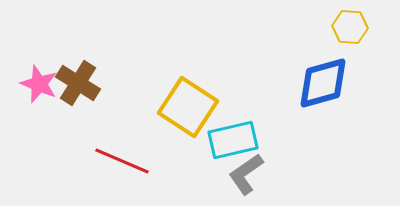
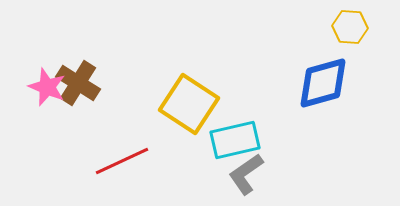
pink star: moved 8 px right, 3 px down
yellow square: moved 1 px right, 3 px up
cyan rectangle: moved 2 px right
red line: rotated 48 degrees counterclockwise
